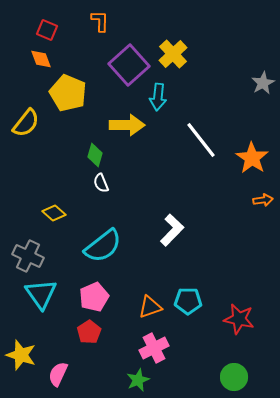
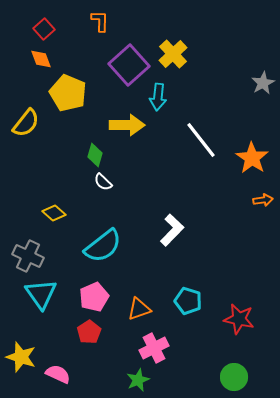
red square: moved 3 px left, 1 px up; rotated 25 degrees clockwise
white semicircle: moved 2 px right, 1 px up; rotated 24 degrees counterclockwise
cyan pentagon: rotated 16 degrees clockwise
orange triangle: moved 11 px left, 2 px down
yellow star: moved 2 px down
pink semicircle: rotated 90 degrees clockwise
